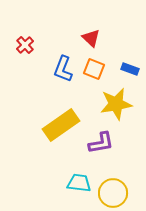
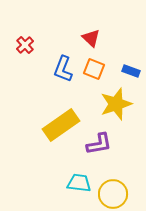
blue rectangle: moved 1 px right, 2 px down
yellow star: rotated 8 degrees counterclockwise
purple L-shape: moved 2 px left, 1 px down
yellow circle: moved 1 px down
